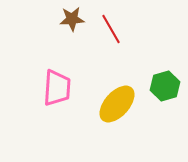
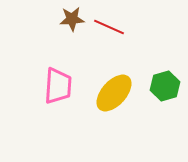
red line: moved 2 px left, 2 px up; rotated 36 degrees counterclockwise
pink trapezoid: moved 1 px right, 2 px up
yellow ellipse: moved 3 px left, 11 px up
